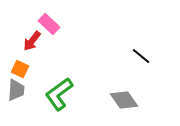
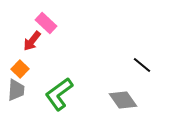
pink rectangle: moved 3 px left, 1 px up
black line: moved 1 px right, 9 px down
orange square: rotated 18 degrees clockwise
gray diamond: moved 1 px left
